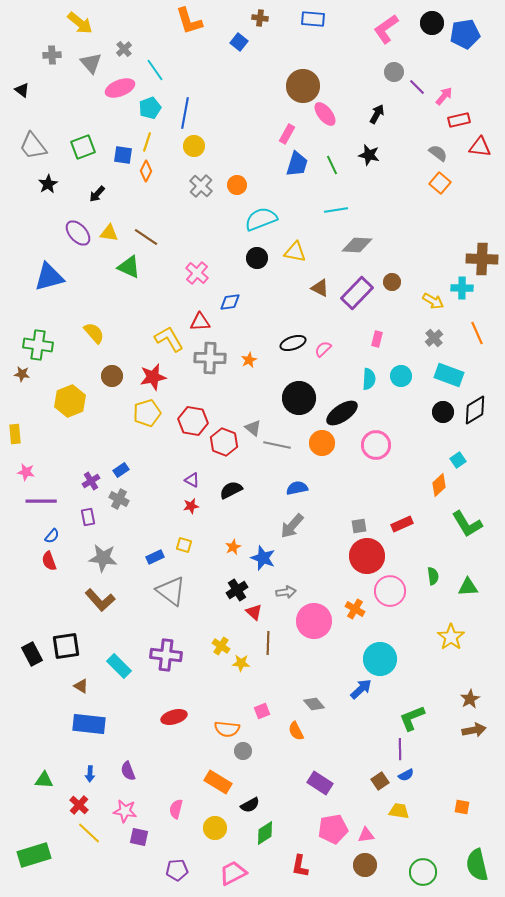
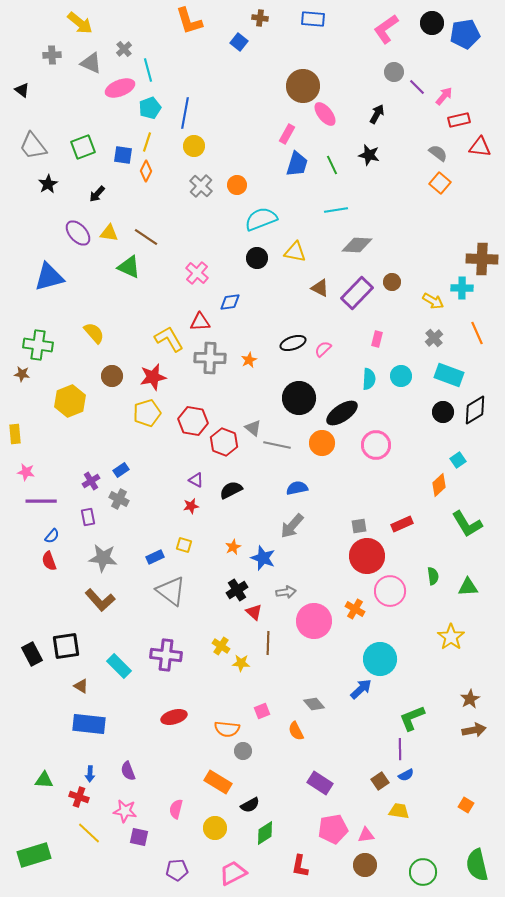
gray triangle at (91, 63): rotated 25 degrees counterclockwise
cyan line at (155, 70): moved 7 px left; rotated 20 degrees clockwise
purple triangle at (192, 480): moved 4 px right
red cross at (79, 805): moved 8 px up; rotated 24 degrees counterclockwise
orange square at (462, 807): moved 4 px right, 2 px up; rotated 21 degrees clockwise
